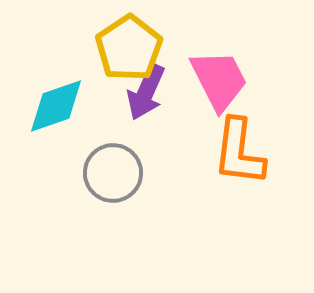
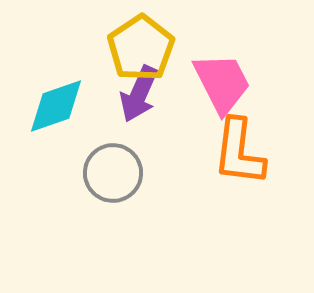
yellow pentagon: moved 12 px right
pink trapezoid: moved 3 px right, 3 px down
purple arrow: moved 7 px left, 2 px down
